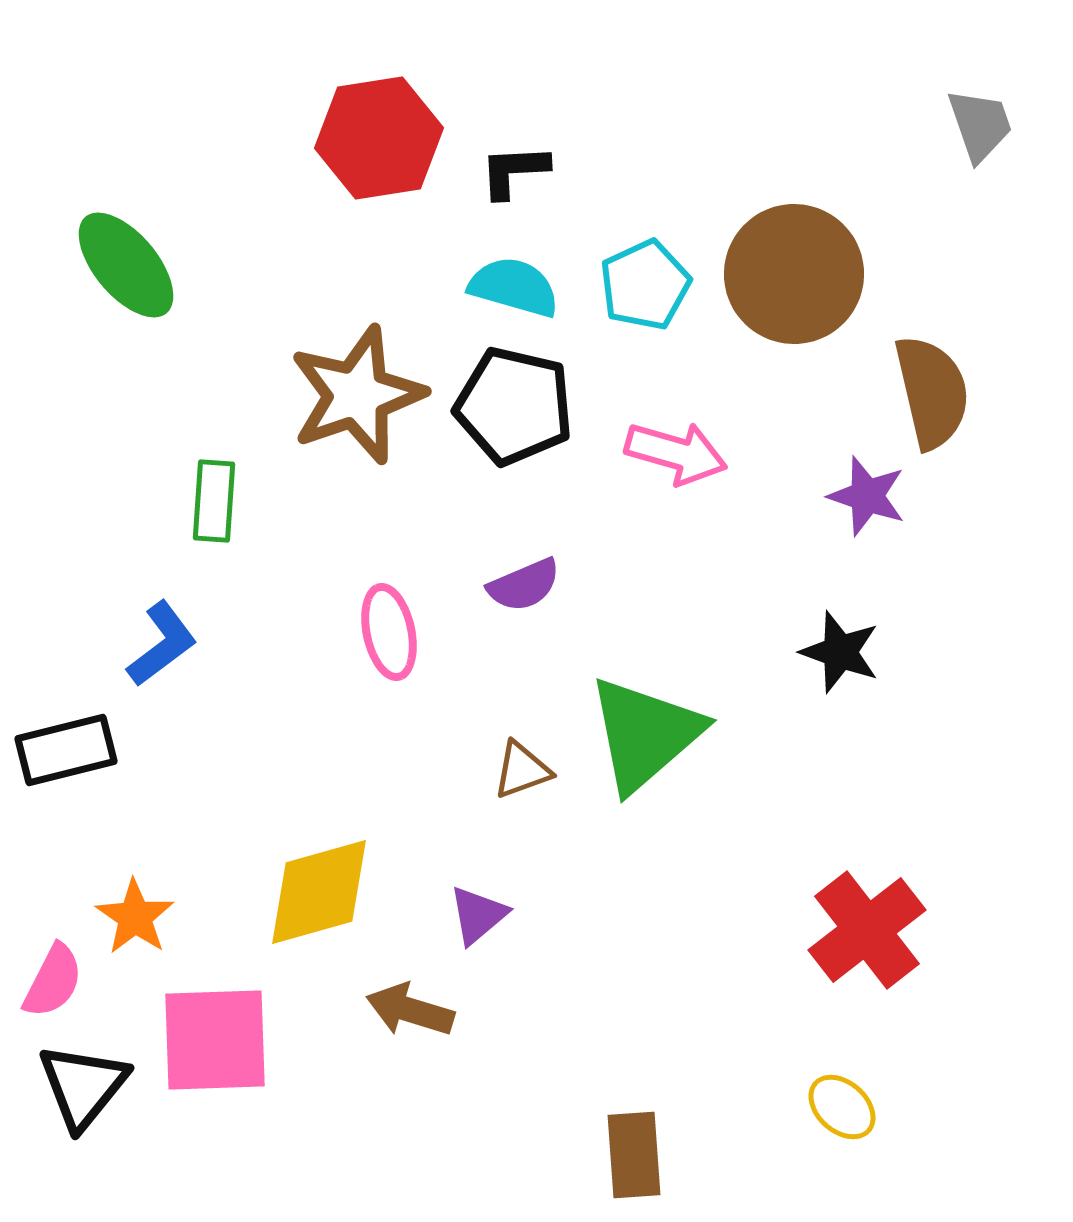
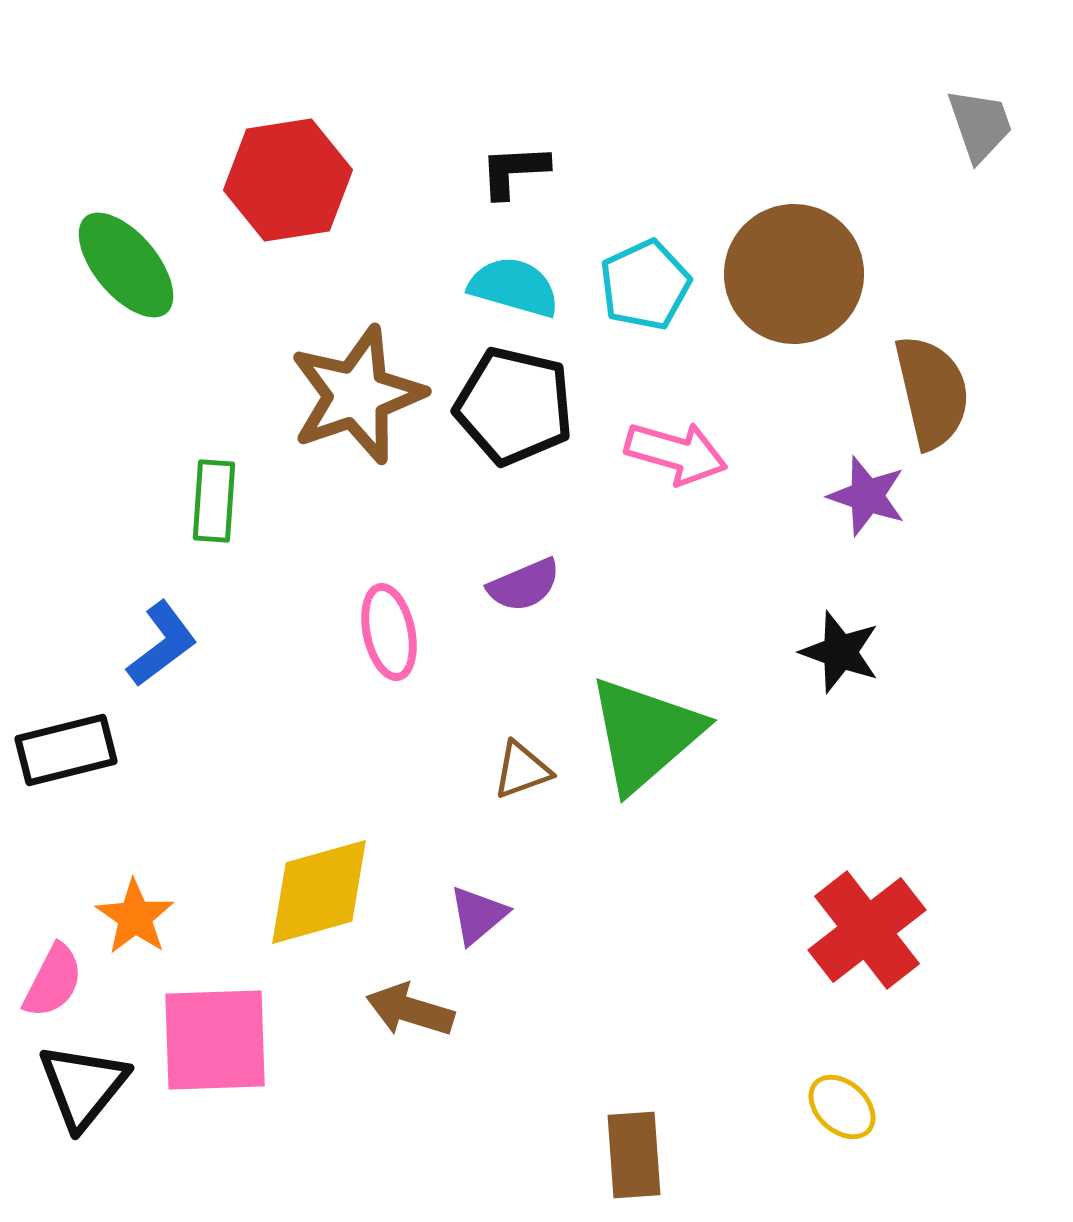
red hexagon: moved 91 px left, 42 px down
